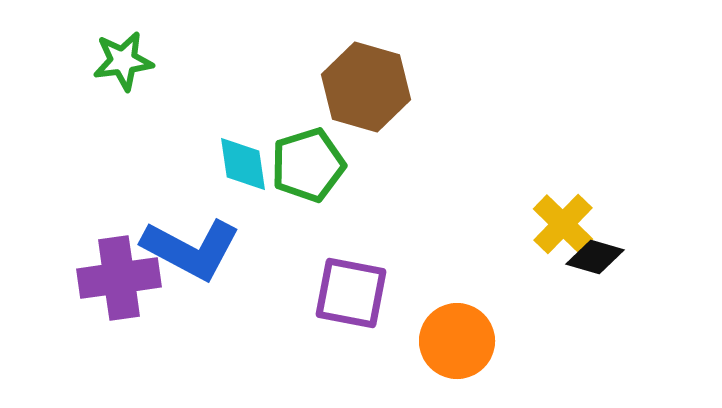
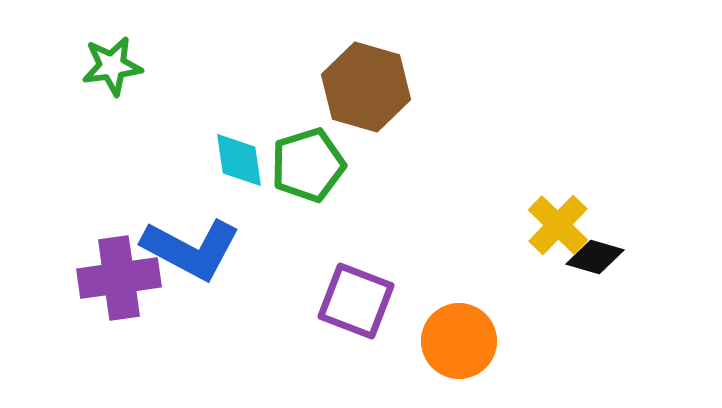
green star: moved 11 px left, 5 px down
cyan diamond: moved 4 px left, 4 px up
yellow cross: moved 5 px left, 1 px down
purple square: moved 5 px right, 8 px down; rotated 10 degrees clockwise
orange circle: moved 2 px right
